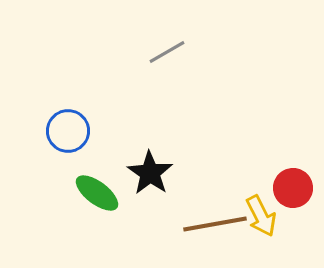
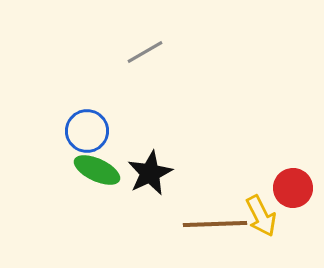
gray line: moved 22 px left
blue circle: moved 19 px right
black star: rotated 12 degrees clockwise
green ellipse: moved 23 px up; rotated 12 degrees counterclockwise
brown line: rotated 8 degrees clockwise
